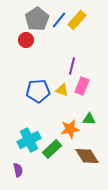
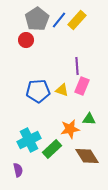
purple line: moved 5 px right; rotated 18 degrees counterclockwise
